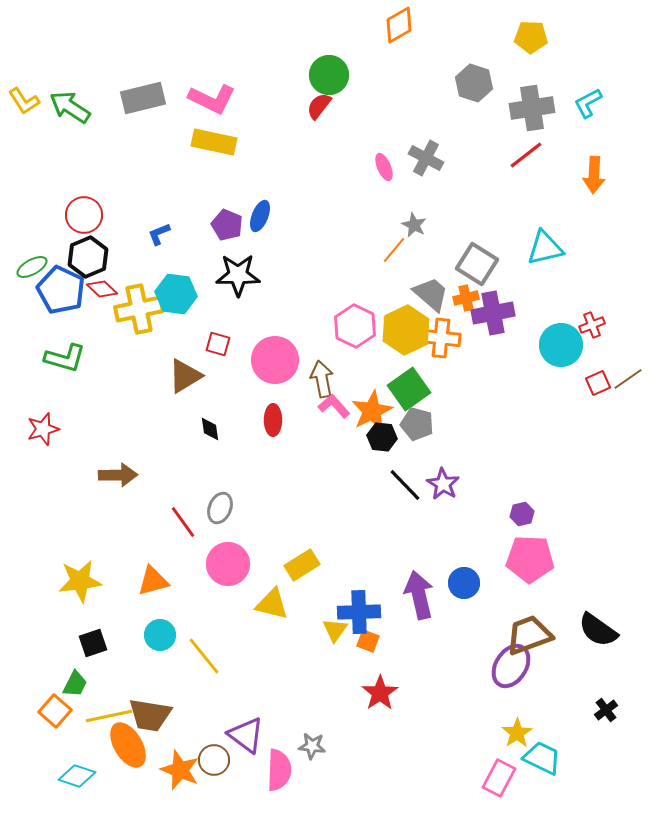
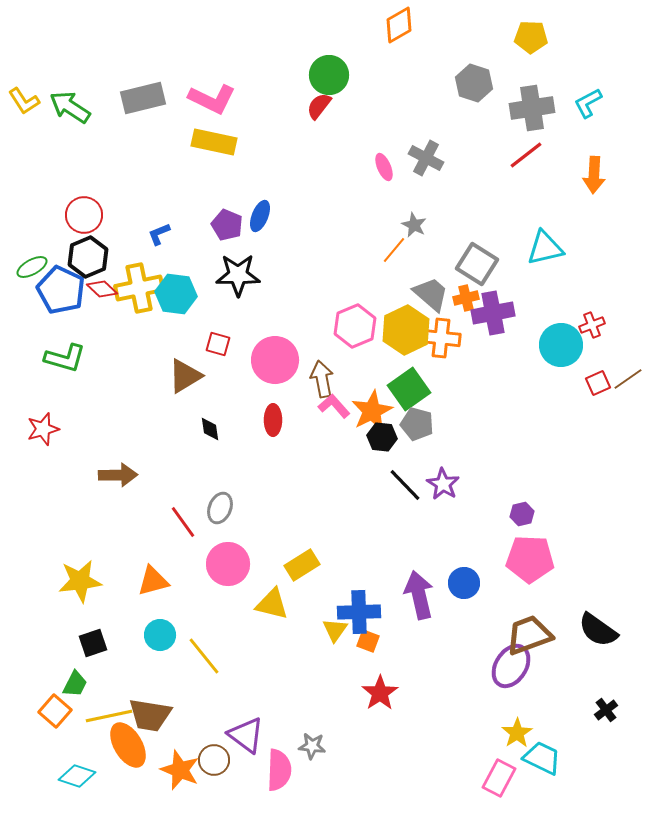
yellow cross at (139, 309): moved 21 px up
pink hexagon at (355, 326): rotated 12 degrees clockwise
